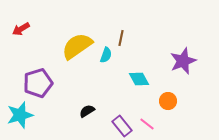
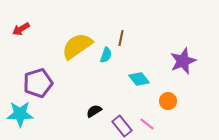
cyan diamond: rotated 10 degrees counterclockwise
black semicircle: moved 7 px right
cyan star: moved 1 px up; rotated 16 degrees clockwise
